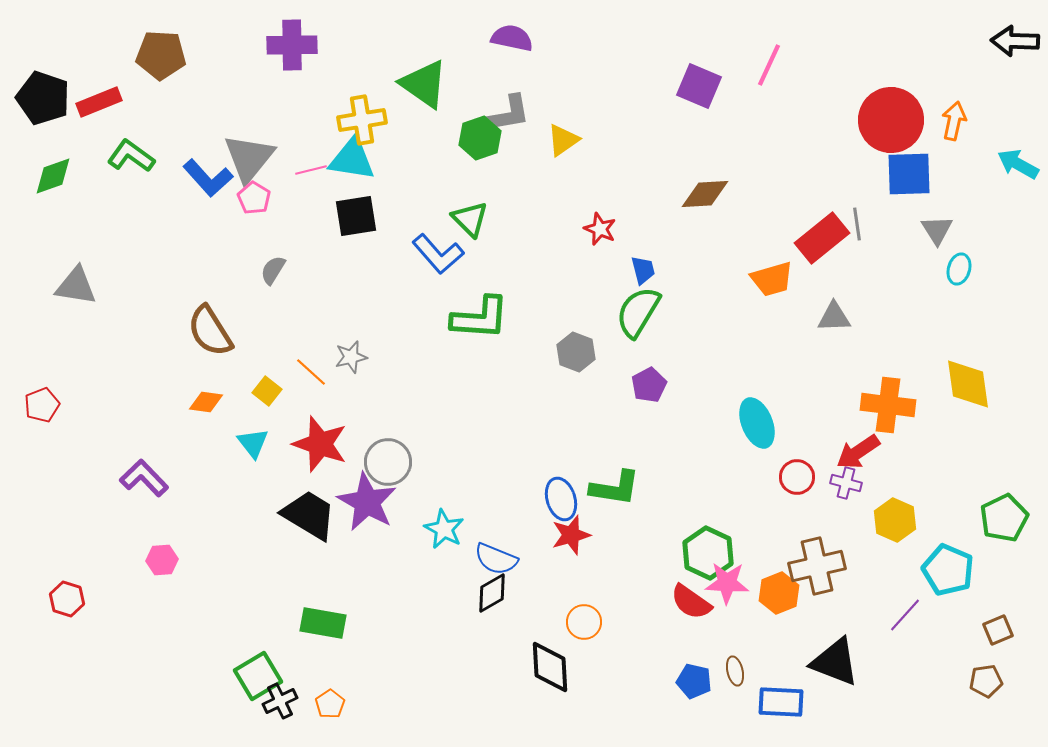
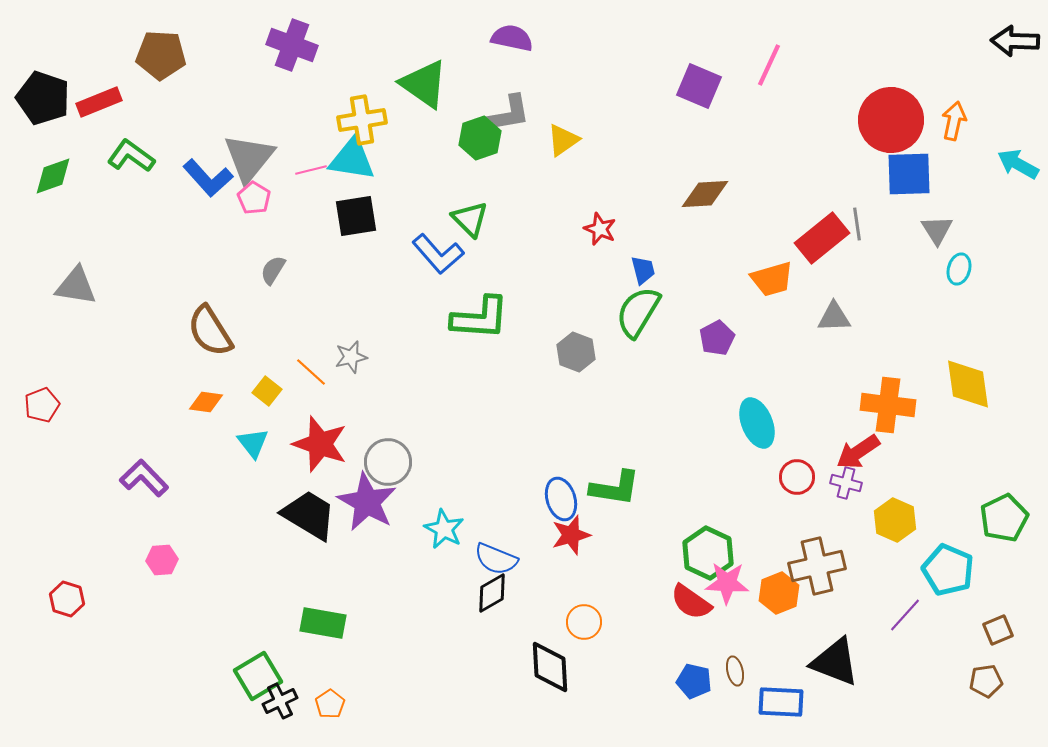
purple cross at (292, 45): rotated 21 degrees clockwise
purple pentagon at (649, 385): moved 68 px right, 47 px up
